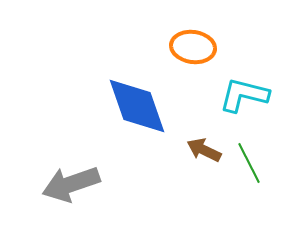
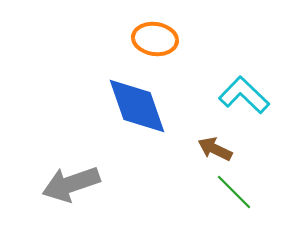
orange ellipse: moved 38 px left, 8 px up
cyan L-shape: rotated 30 degrees clockwise
brown arrow: moved 11 px right, 1 px up
green line: moved 15 px left, 29 px down; rotated 18 degrees counterclockwise
